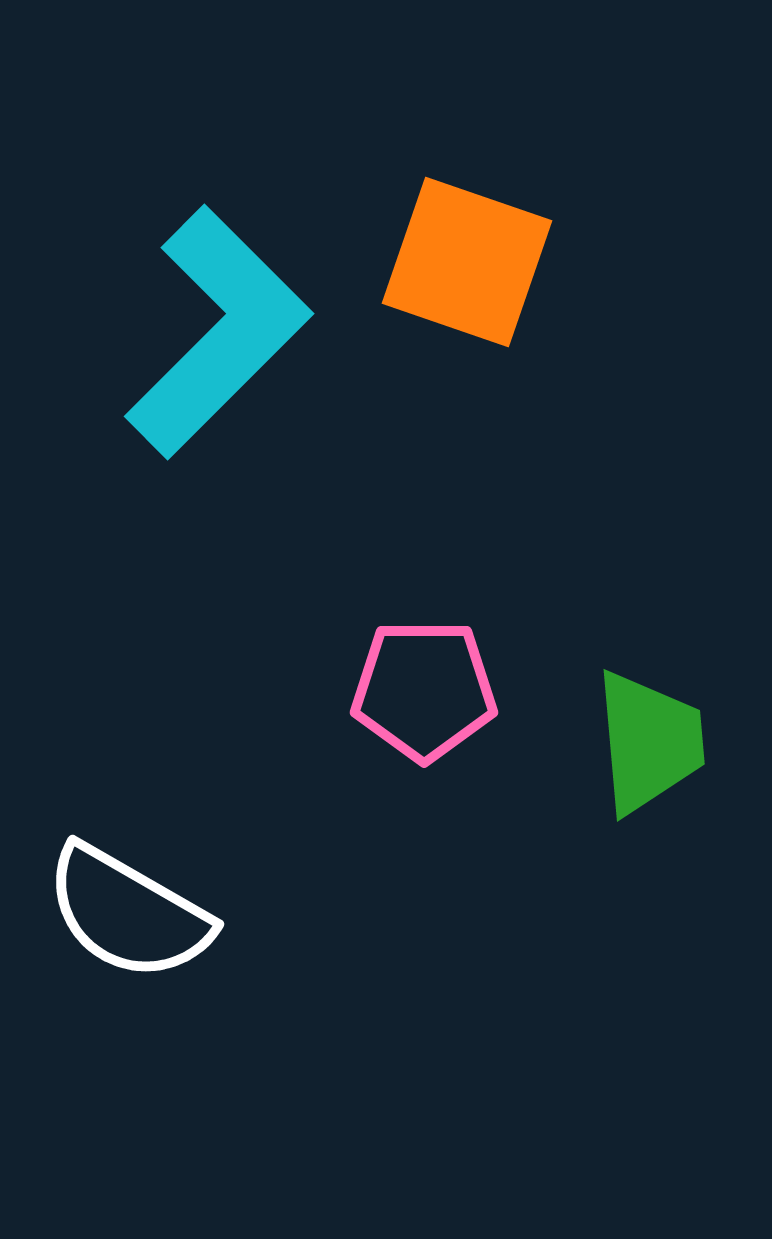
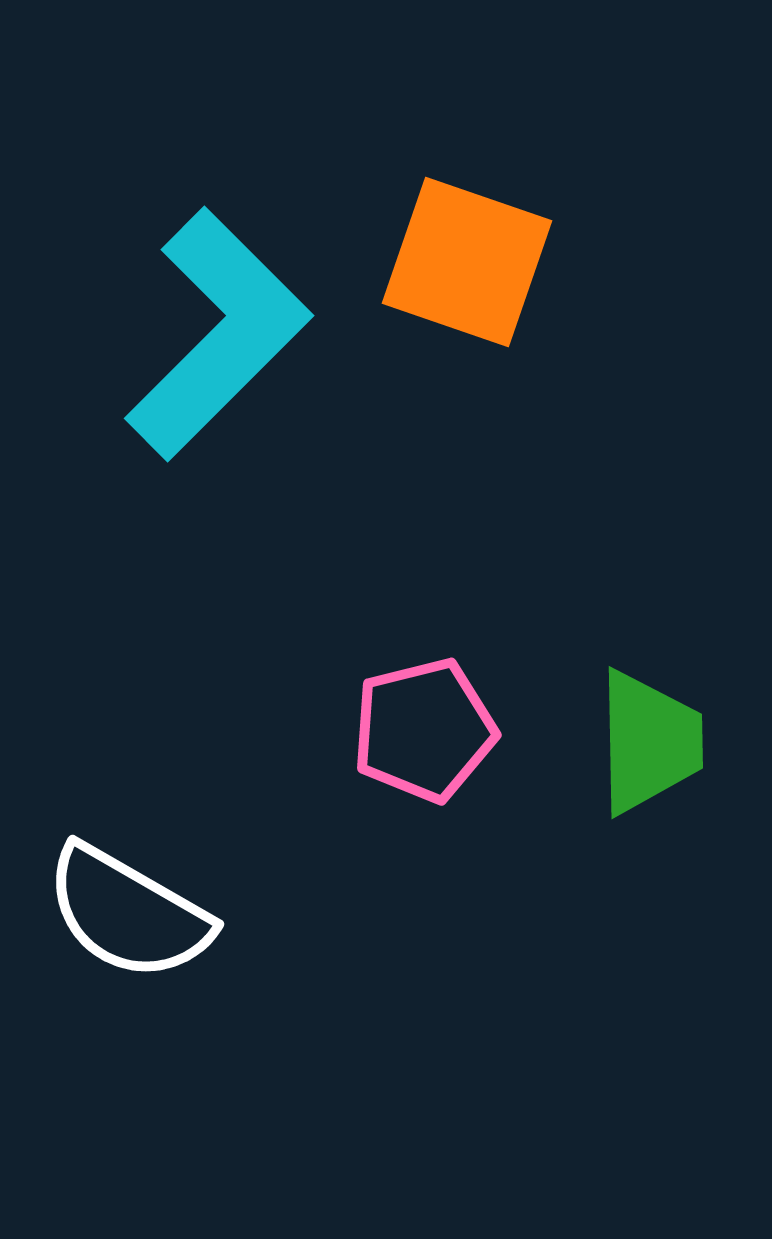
cyan L-shape: moved 2 px down
pink pentagon: moved 40 px down; rotated 14 degrees counterclockwise
green trapezoid: rotated 4 degrees clockwise
